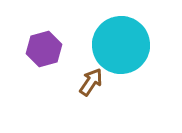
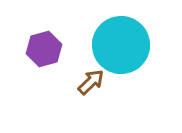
brown arrow: rotated 12 degrees clockwise
